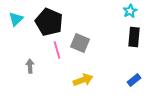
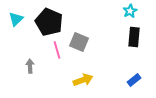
gray square: moved 1 px left, 1 px up
